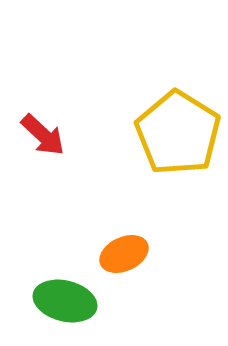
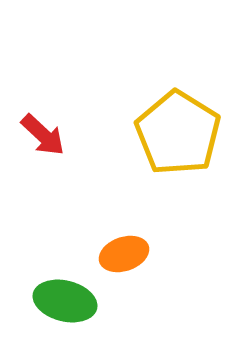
orange ellipse: rotated 6 degrees clockwise
